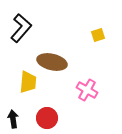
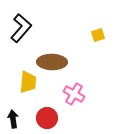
brown ellipse: rotated 12 degrees counterclockwise
pink cross: moved 13 px left, 4 px down
